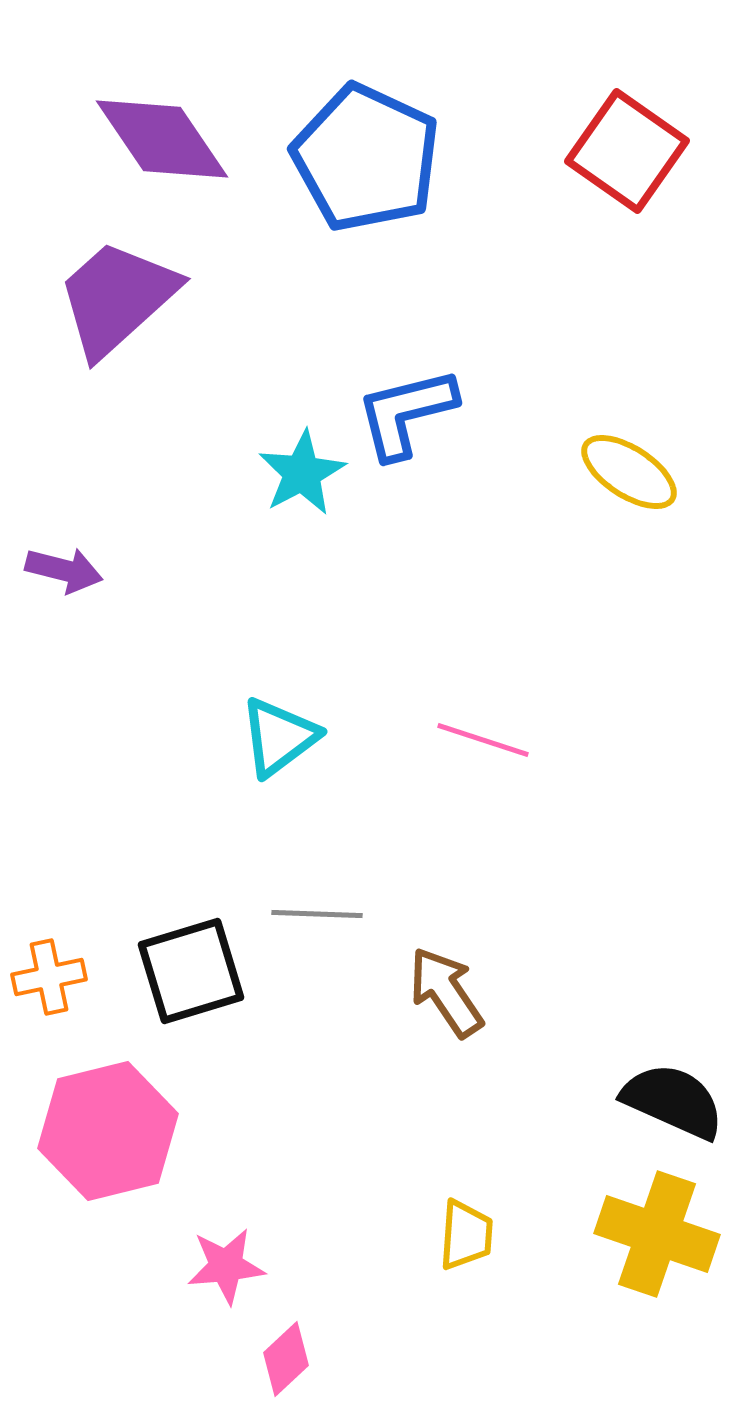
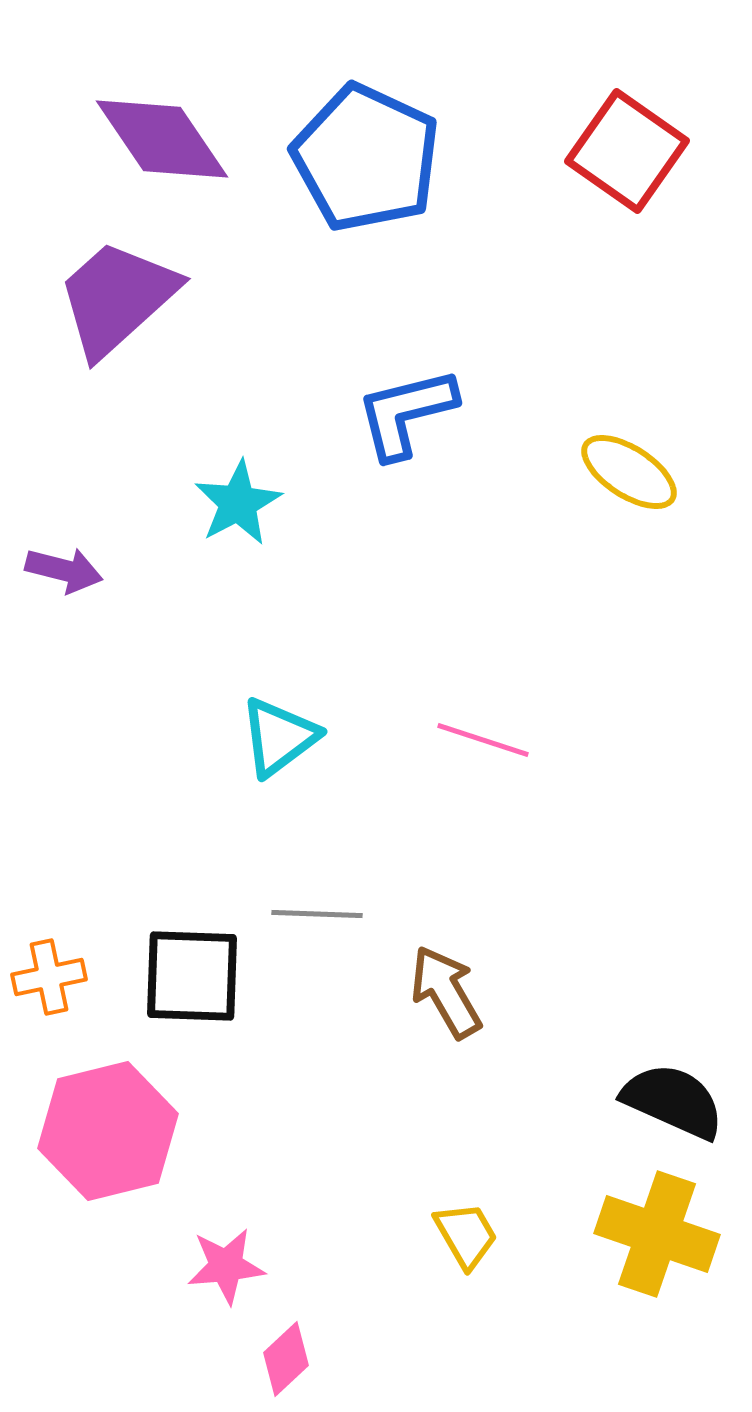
cyan star: moved 64 px left, 30 px down
black square: moved 1 px right, 5 px down; rotated 19 degrees clockwise
brown arrow: rotated 4 degrees clockwise
yellow trapezoid: rotated 34 degrees counterclockwise
